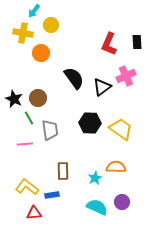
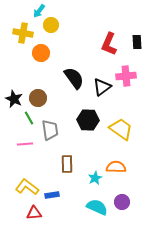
cyan arrow: moved 5 px right
pink cross: rotated 18 degrees clockwise
black hexagon: moved 2 px left, 3 px up
brown rectangle: moved 4 px right, 7 px up
